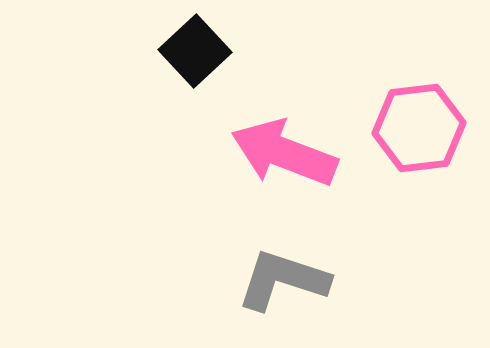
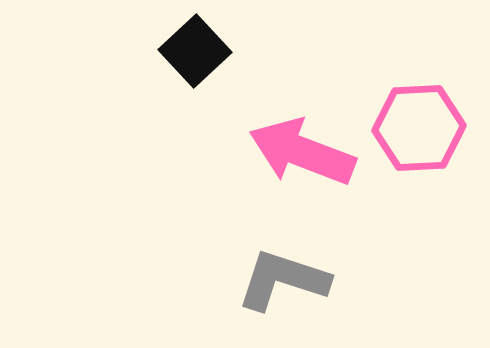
pink hexagon: rotated 4 degrees clockwise
pink arrow: moved 18 px right, 1 px up
